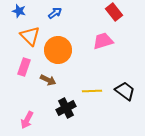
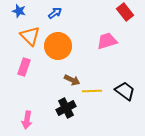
red rectangle: moved 11 px right
pink trapezoid: moved 4 px right
orange circle: moved 4 px up
brown arrow: moved 24 px right
pink arrow: rotated 18 degrees counterclockwise
